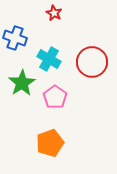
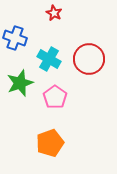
red circle: moved 3 px left, 3 px up
green star: moved 2 px left; rotated 12 degrees clockwise
